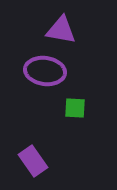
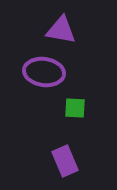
purple ellipse: moved 1 px left, 1 px down
purple rectangle: moved 32 px right; rotated 12 degrees clockwise
